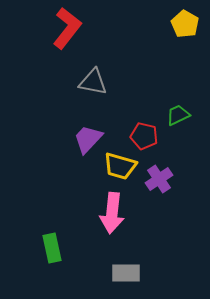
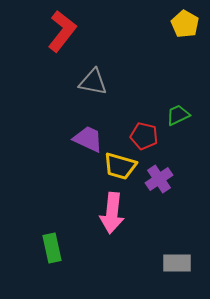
red L-shape: moved 5 px left, 3 px down
purple trapezoid: rotated 72 degrees clockwise
gray rectangle: moved 51 px right, 10 px up
